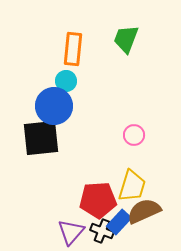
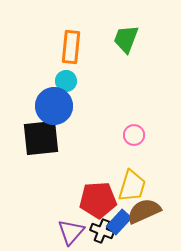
orange rectangle: moved 2 px left, 2 px up
